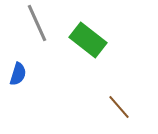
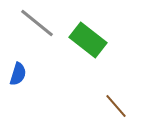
gray line: rotated 27 degrees counterclockwise
brown line: moved 3 px left, 1 px up
